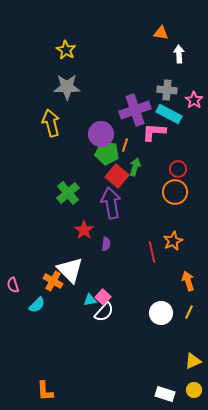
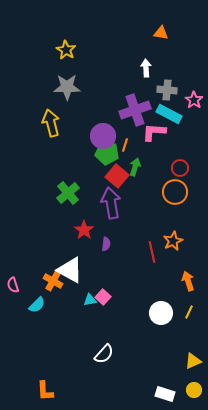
white arrow: moved 33 px left, 14 px down
purple circle: moved 2 px right, 2 px down
red circle: moved 2 px right, 1 px up
white triangle: rotated 16 degrees counterclockwise
white semicircle: moved 42 px down
